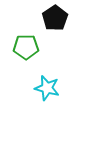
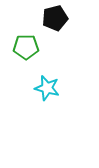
black pentagon: rotated 20 degrees clockwise
